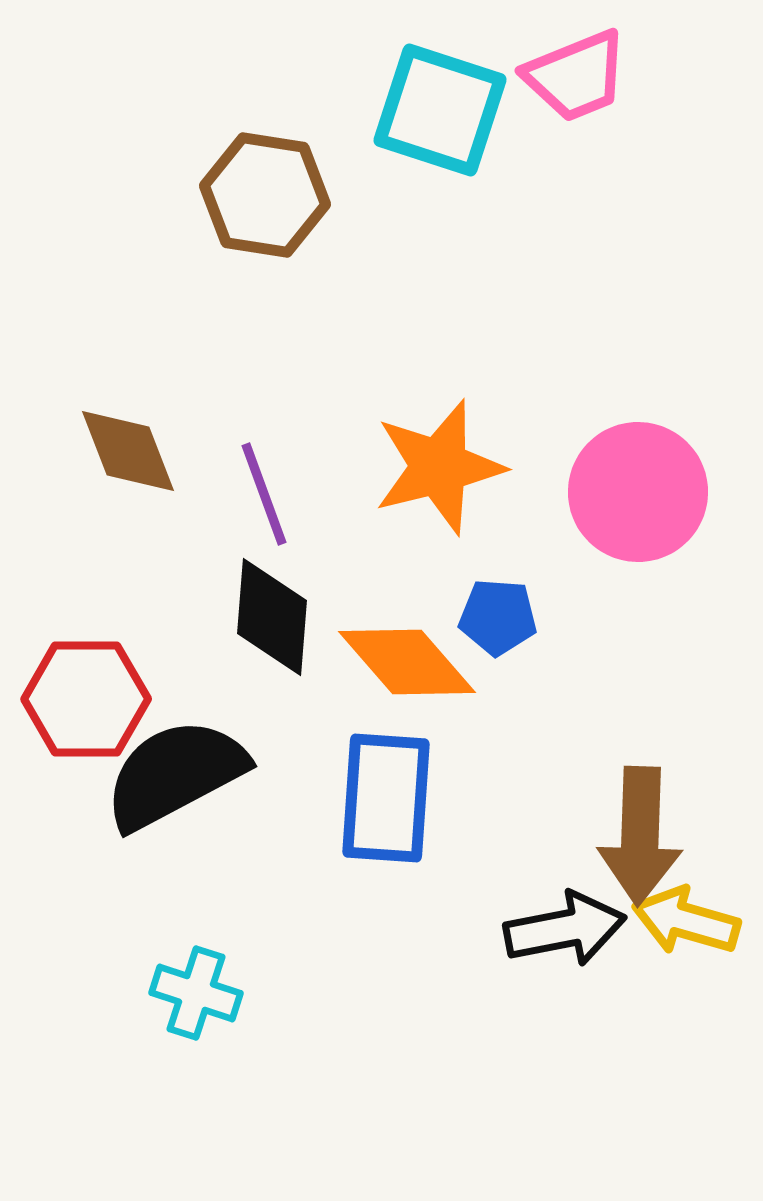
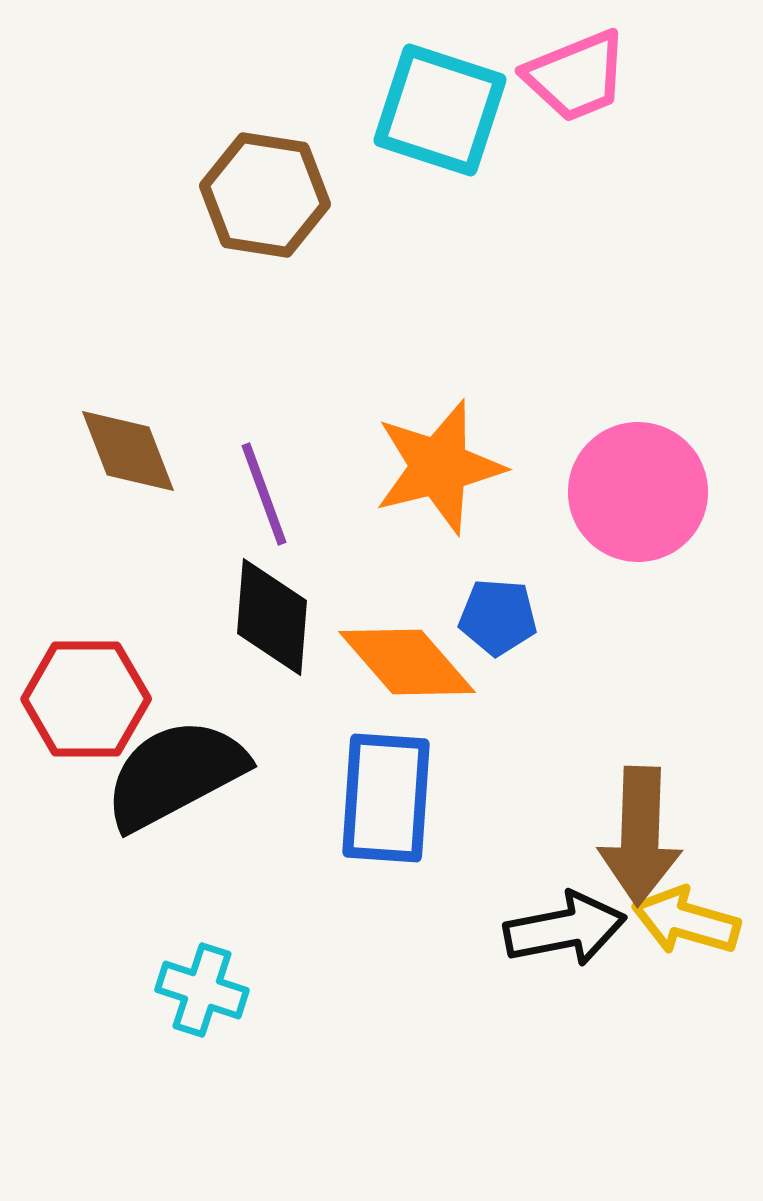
cyan cross: moved 6 px right, 3 px up
